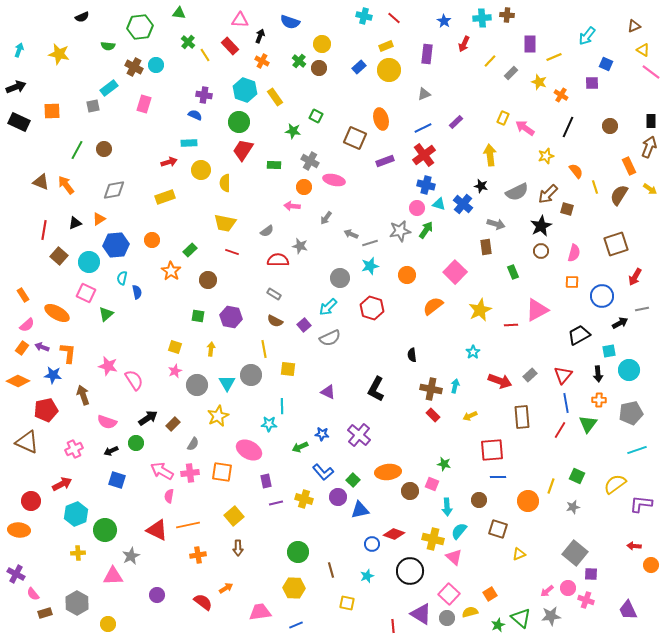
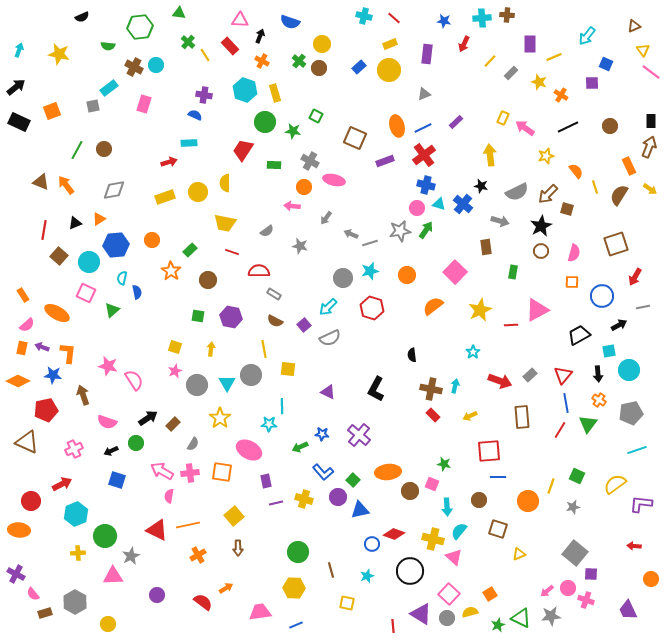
blue star at (444, 21): rotated 24 degrees counterclockwise
yellow rectangle at (386, 46): moved 4 px right, 2 px up
yellow triangle at (643, 50): rotated 24 degrees clockwise
black arrow at (16, 87): rotated 18 degrees counterclockwise
yellow rectangle at (275, 97): moved 4 px up; rotated 18 degrees clockwise
orange square at (52, 111): rotated 18 degrees counterclockwise
orange ellipse at (381, 119): moved 16 px right, 7 px down
green circle at (239, 122): moved 26 px right
black line at (568, 127): rotated 40 degrees clockwise
yellow circle at (201, 170): moved 3 px left, 22 px down
gray arrow at (496, 224): moved 4 px right, 3 px up
red semicircle at (278, 260): moved 19 px left, 11 px down
cyan star at (370, 266): moved 5 px down
green rectangle at (513, 272): rotated 32 degrees clockwise
gray circle at (340, 278): moved 3 px right
gray line at (642, 309): moved 1 px right, 2 px up
green triangle at (106, 314): moved 6 px right, 4 px up
black arrow at (620, 323): moved 1 px left, 2 px down
orange rectangle at (22, 348): rotated 24 degrees counterclockwise
orange cross at (599, 400): rotated 32 degrees clockwise
yellow star at (218, 416): moved 2 px right, 2 px down; rotated 10 degrees counterclockwise
red square at (492, 450): moved 3 px left, 1 px down
green circle at (105, 530): moved 6 px down
orange cross at (198, 555): rotated 21 degrees counterclockwise
orange circle at (651, 565): moved 14 px down
gray hexagon at (77, 603): moved 2 px left, 1 px up
green triangle at (521, 618): rotated 15 degrees counterclockwise
